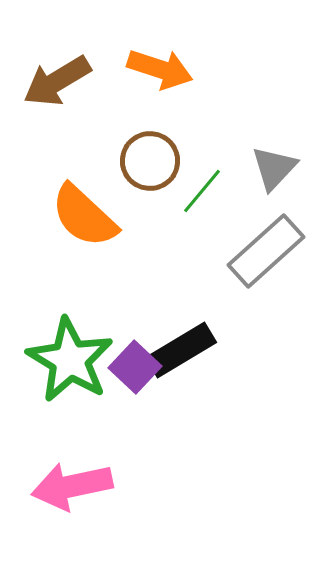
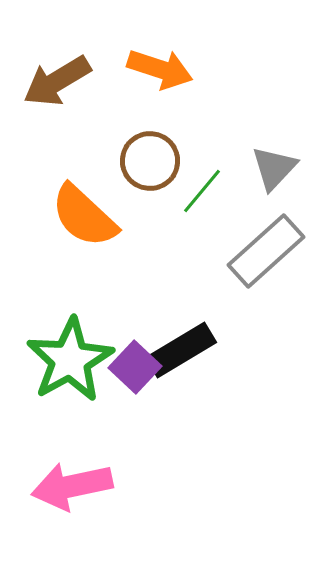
green star: rotated 12 degrees clockwise
